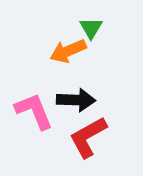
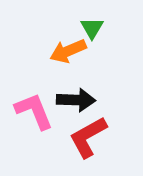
green triangle: moved 1 px right
